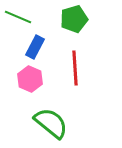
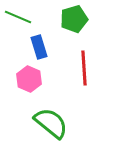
blue rectangle: moved 4 px right; rotated 45 degrees counterclockwise
red line: moved 9 px right
pink hexagon: moved 1 px left
